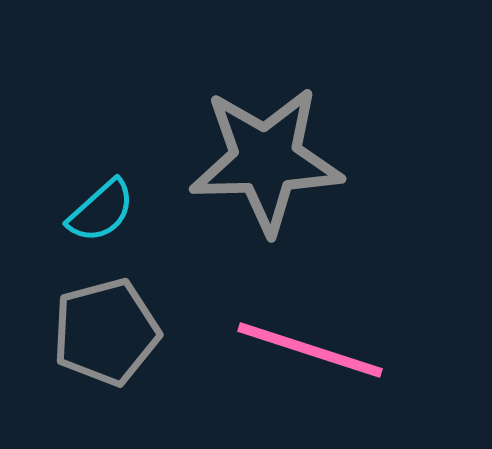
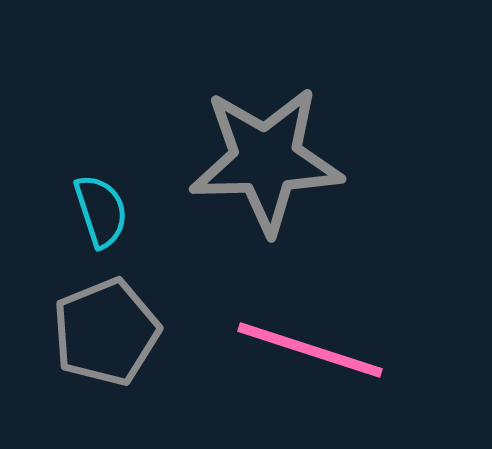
cyan semicircle: rotated 66 degrees counterclockwise
gray pentagon: rotated 7 degrees counterclockwise
